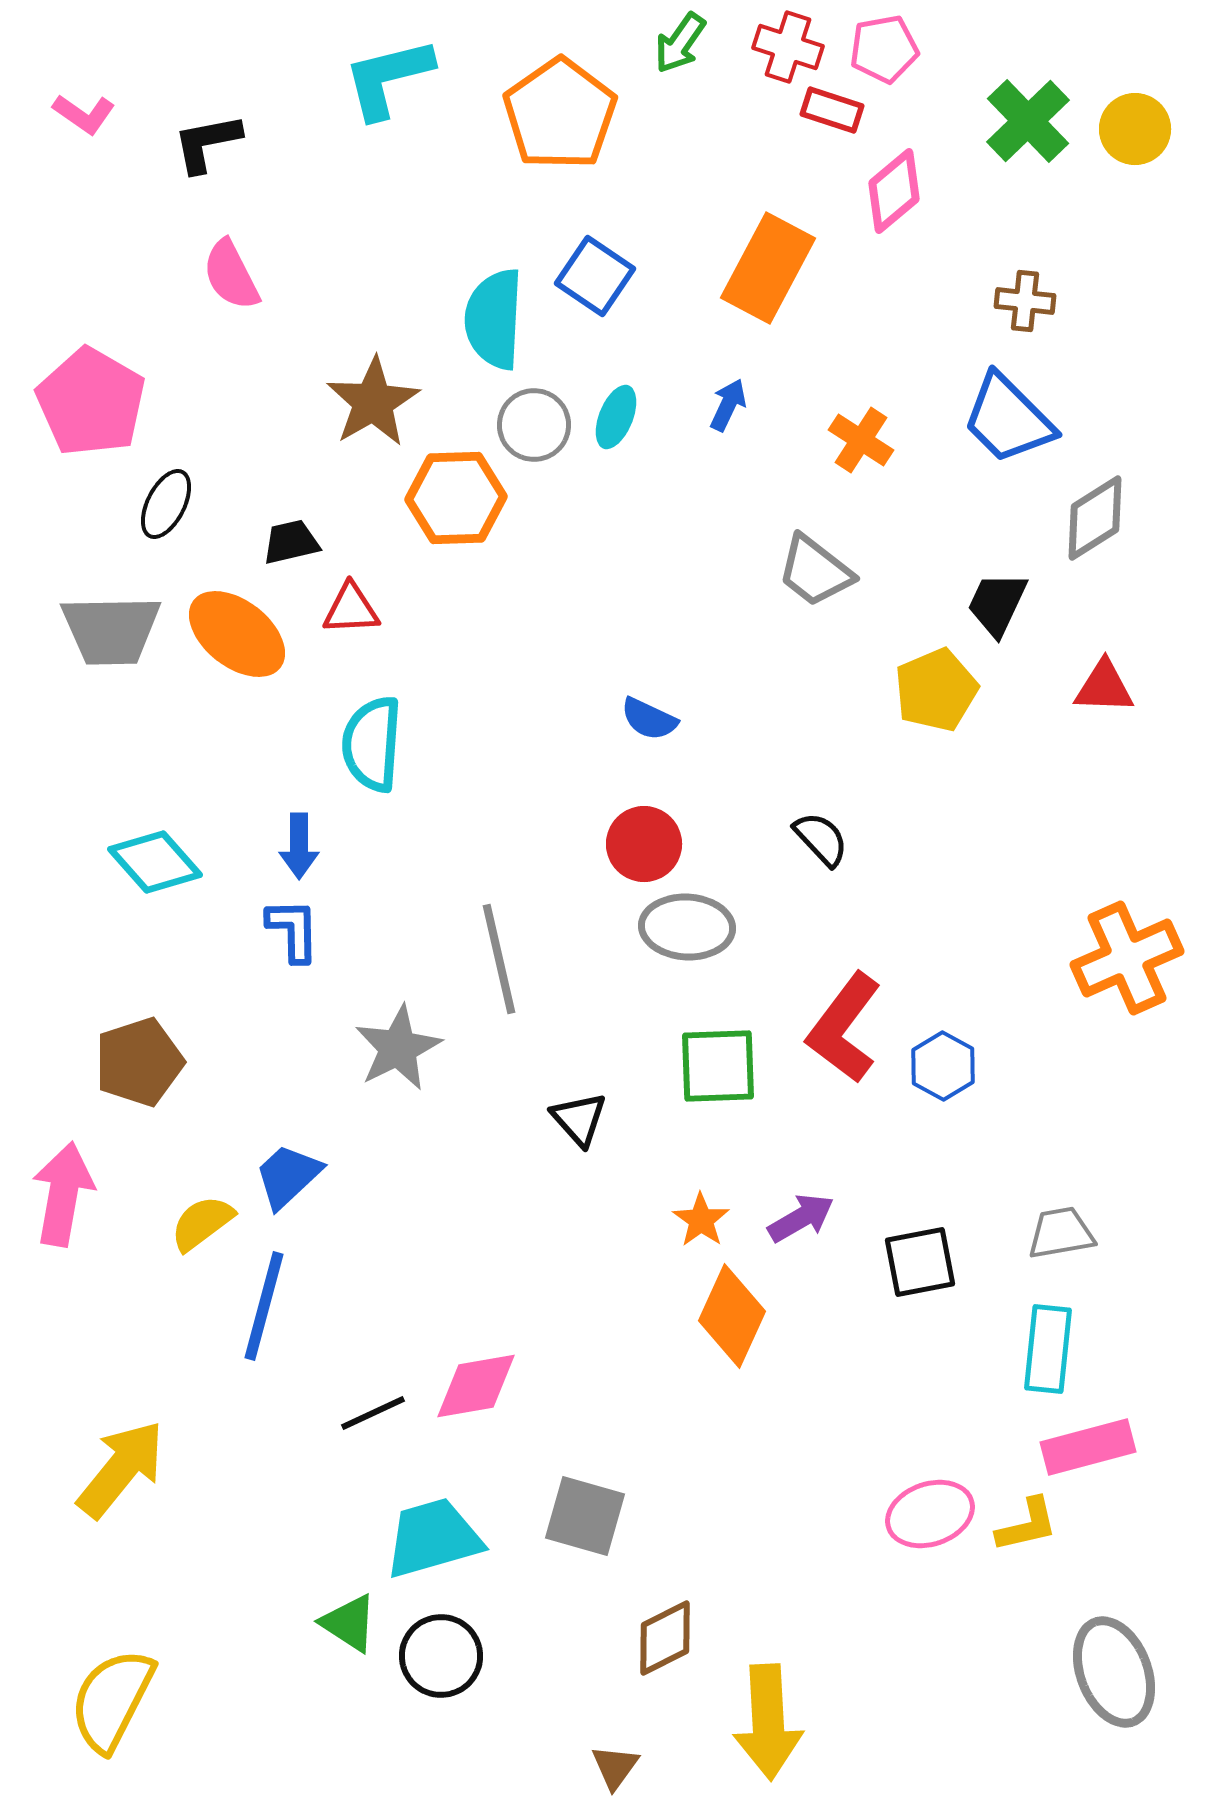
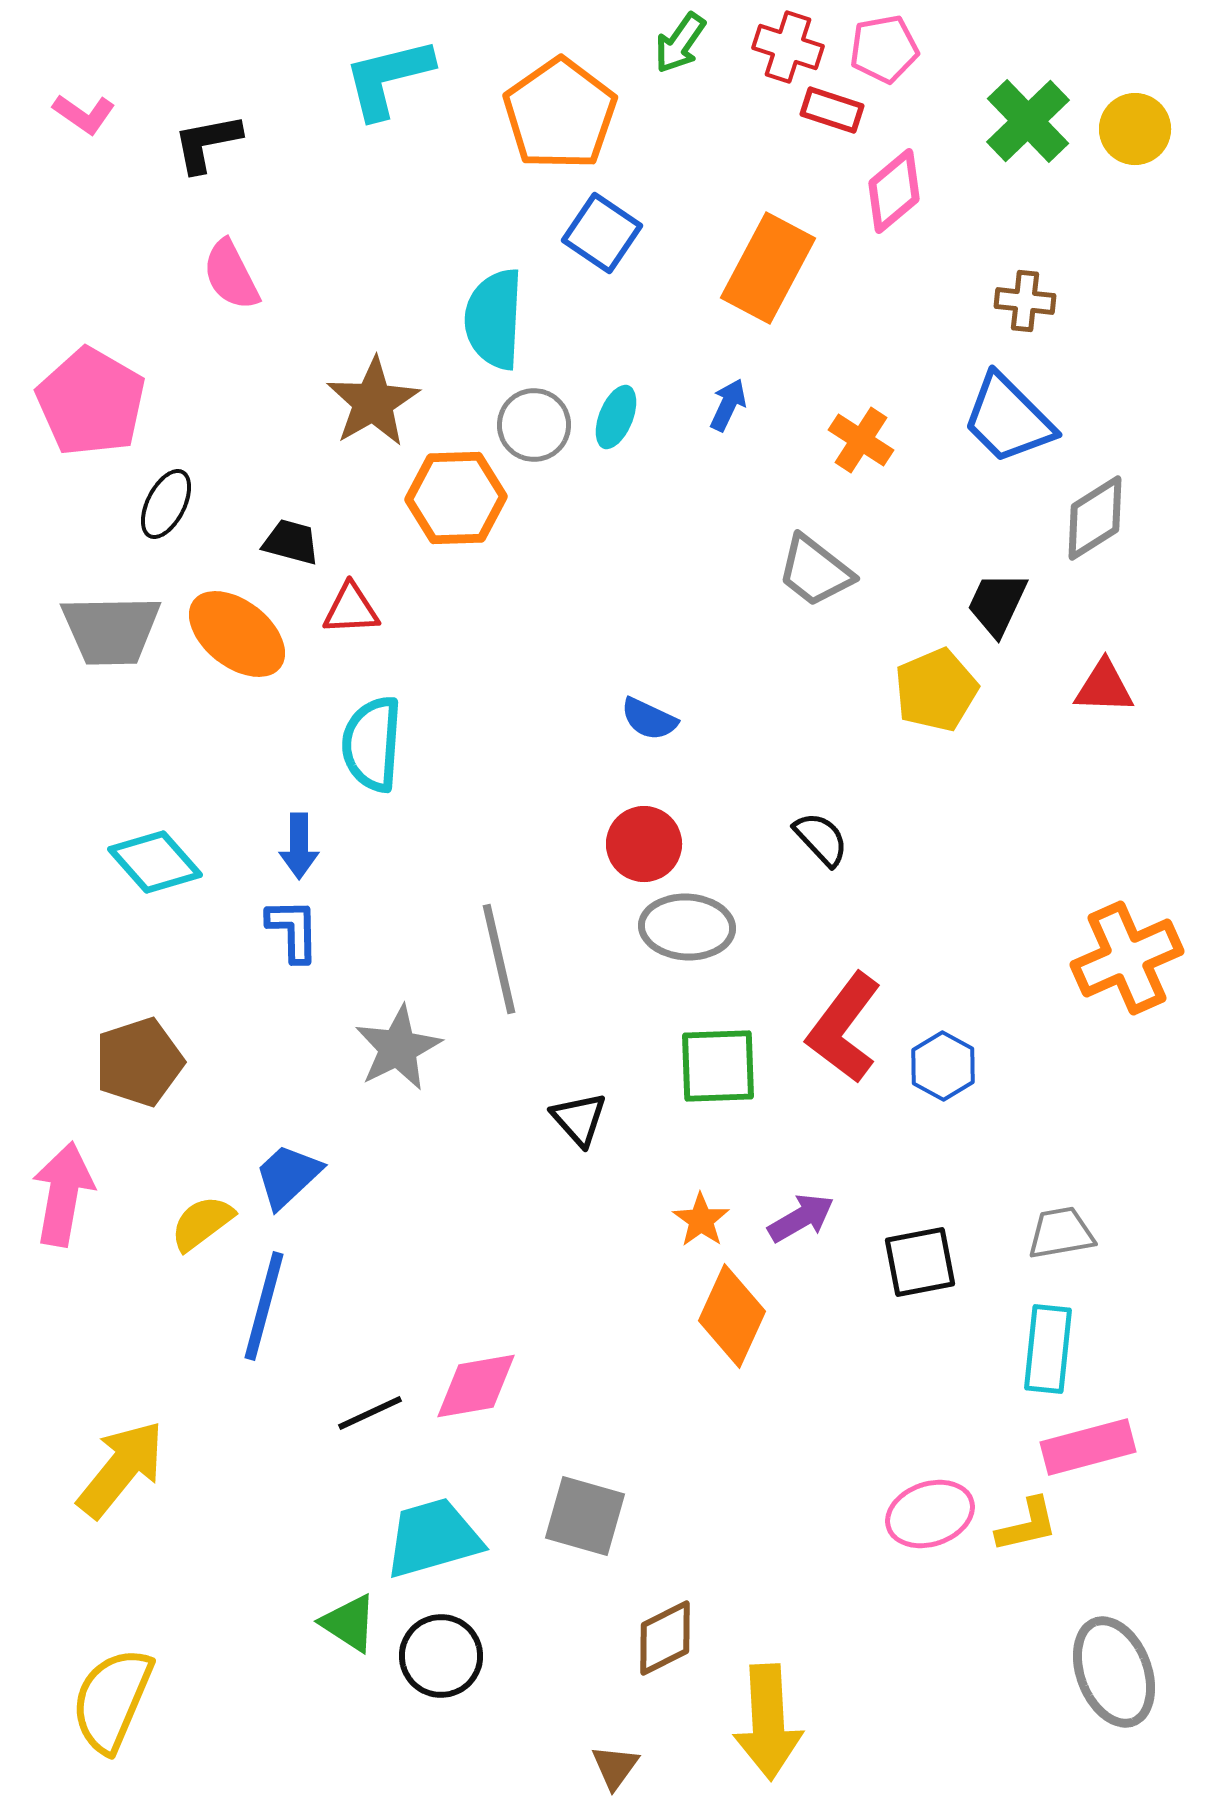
blue square at (595, 276): moved 7 px right, 43 px up
black trapezoid at (291, 542): rotated 28 degrees clockwise
black line at (373, 1413): moved 3 px left
yellow semicircle at (112, 1700): rotated 4 degrees counterclockwise
